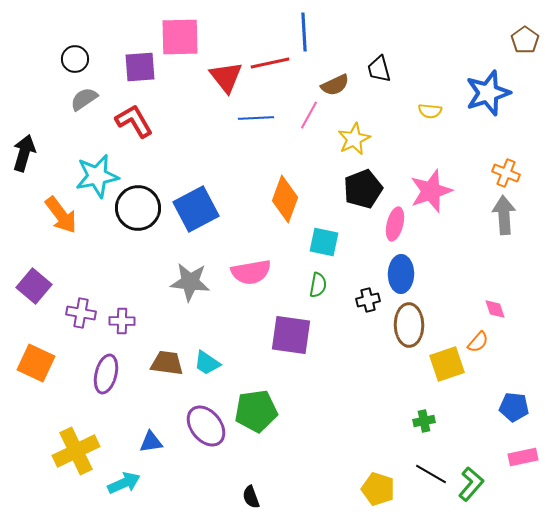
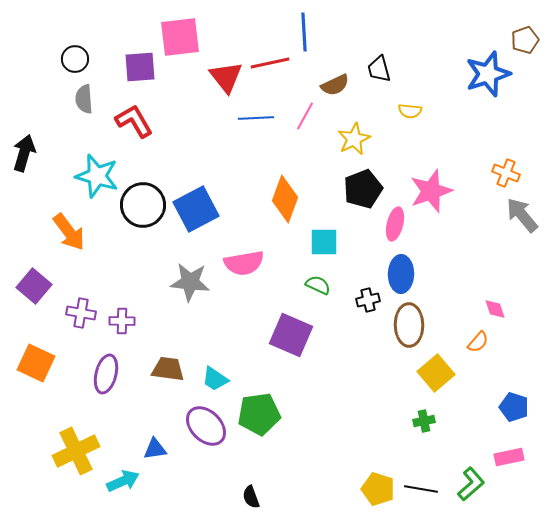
pink square at (180, 37): rotated 6 degrees counterclockwise
brown pentagon at (525, 40): rotated 16 degrees clockwise
blue star at (488, 93): moved 19 px up
gray semicircle at (84, 99): rotated 60 degrees counterclockwise
yellow semicircle at (430, 111): moved 20 px left
pink line at (309, 115): moved 4 px left, 1 px down
cyan star at (97, 176): rotated 27 degrees clockwise
black circle at (138, 208): moved 5 px right, 3 px up
orange arrow at (61, 215): moved 8 px right, 17 px down
gray arrow at (504, 215): moved 18 px right; rotated 36 degrees counterclockwise
cyan square at (324, 242): rotated 12 degrees counterclockwise
pink semicircle at (251, 272): moved 7 px left, 9 px up
green semicircle at (318, 285): rotated 75 degrees counterclockwise
purple square at (291, 335): rotated 15 degrees clockwise
brown trapezoid at (167, 363): moved 1 px right, 6 px down
cyan trapezoid at (207, 363): moved 8 px right, 16 px down
yellow square at (447, 364): moved 11 px left, 9 px down; rotated 21 degrees counterclockwise
blue pentagon at (514, 407): rotated 12 degrees clockwise
green pentagon at (256, 411): moved 3 px right, 3 px down
purple ellipse at (206, 426): rotated 6 degrees counterclockwise
blue triangle at (151, 442): moved 4 px right, 7 px down
pink rectangle at (523, 457): moved 14 px left
black line at (431, 474): moved 10 px left, 15 px down; rotated 20 degrees counterclockwise
cyan arrow at (124, 483): moved 1 px left, 2 px up
green L-shape at (471, 484): rotated 8 degrees clockwise
